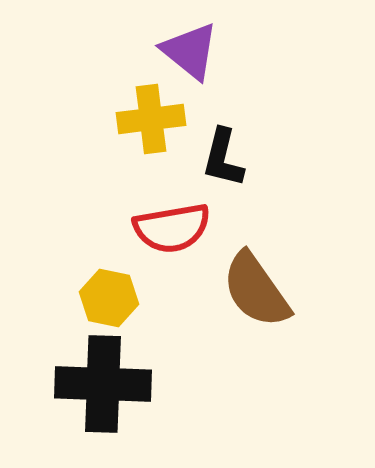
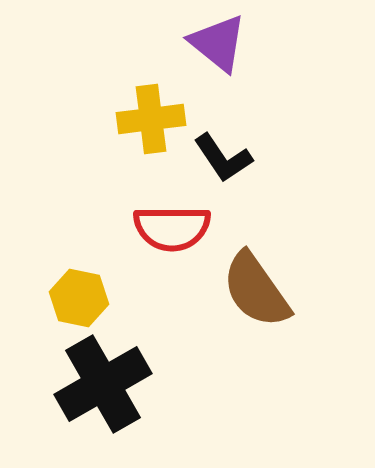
purple triangle: moved 28 px right, 8 px up
black L-shape: rotated 48 degrees counterclockwise
red semicircle: rotated 10 degrees clockwise
yellow hexagon: moved 30 px left
black cross: rotated 32 degrees counterclockwise
